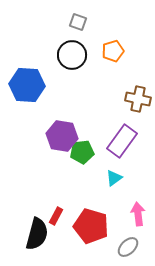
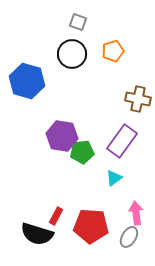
black circle: moved 1 px up
blue hexagon: moved 4 px up; rotated 12 degrees clockwise
pink arrow: moved 2 px left, 1 px up
red pentagon: rotated 12 degrees counterclockwise
black semicircle: rotated 92 degrees clockwise
gray ellipse: moved 1 px right, 10 px up; rotated 15 degrees counterclockwise
